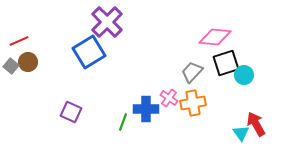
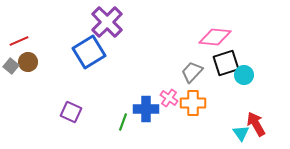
orange cross: rotated 10 degrees clockwise
